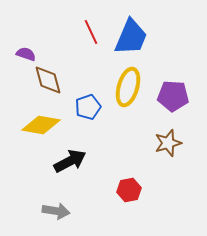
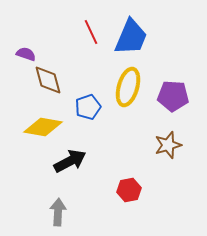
yellow diamond: moved 2 px right, 2 px down
brown star: moved 2 px down
gray arrow: moved 2 px right, 1 px down; rotated 96 degrees counterclockwise
